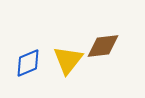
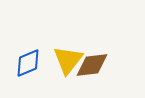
brown diamond: moved 11 px left, 19 px down
